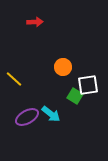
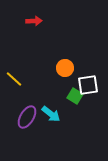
red arrow: moved 1 px left, 1 px up
orange circle: moved 2 px right, 1 px down
purple ellipse: rotated 30 degrees counterclockwise
